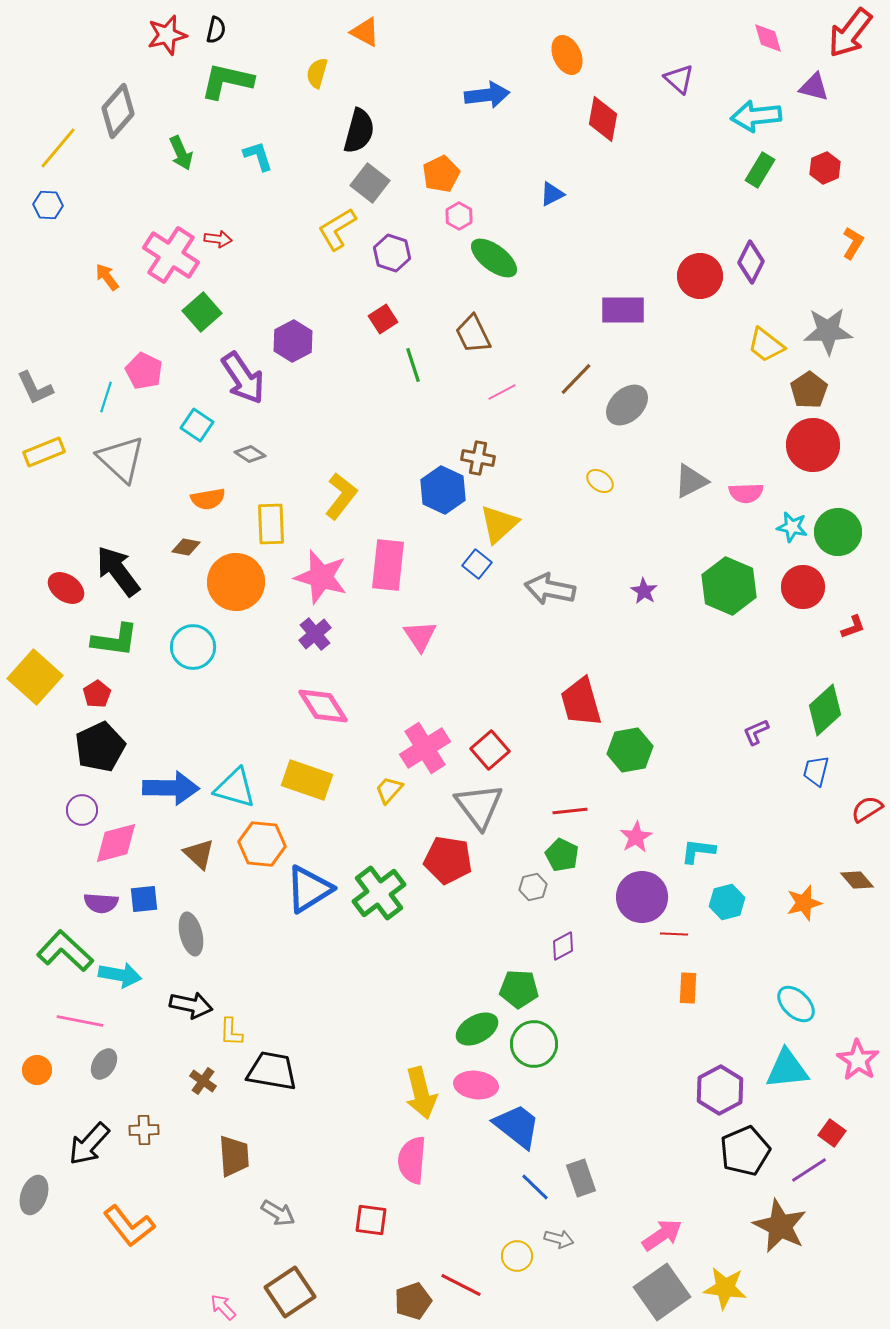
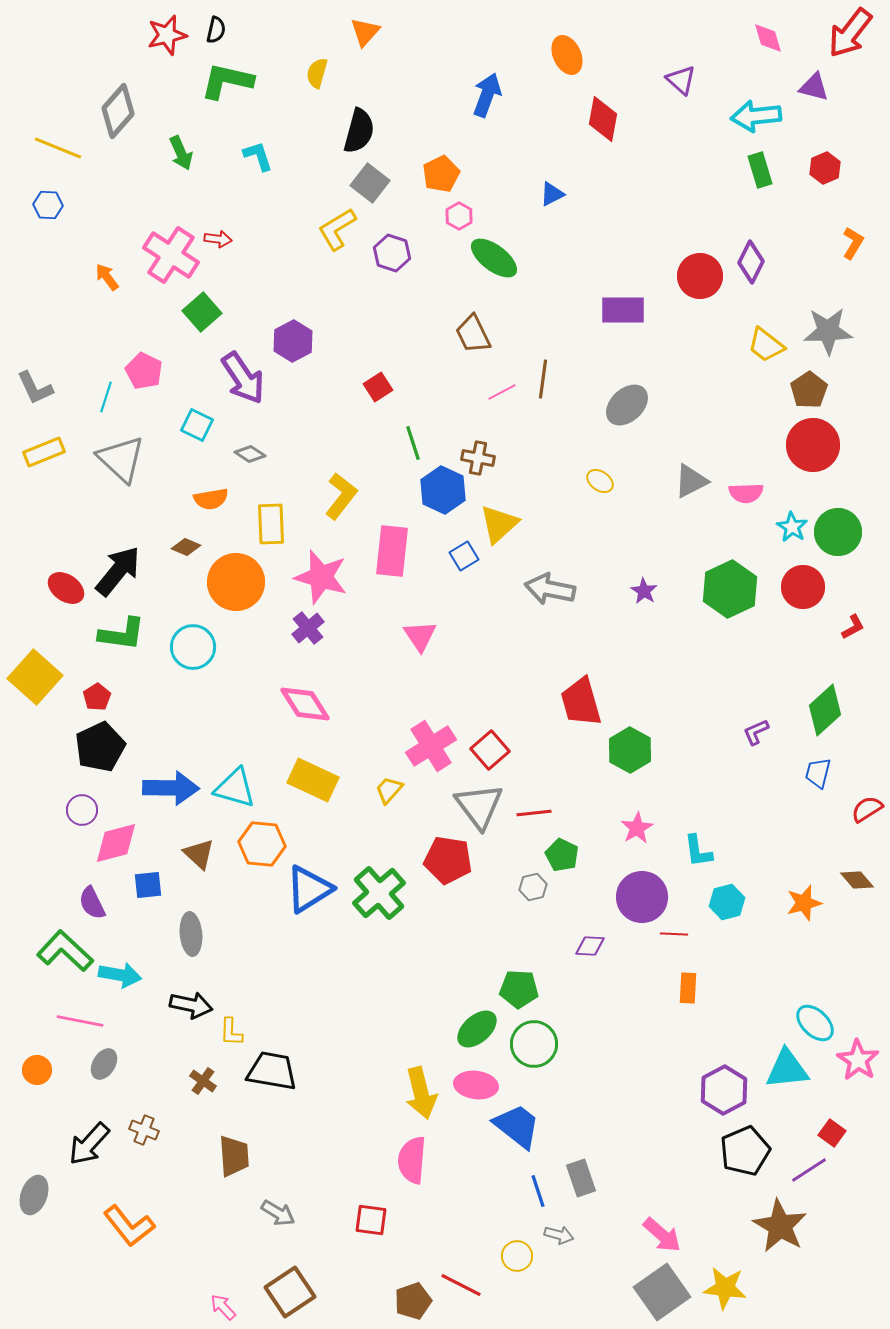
orange triangle at (365, 32): rotated 44 degrees clockwise
purple triangle at (679, 79): moved 2 px right, 1 px down
blue arrow at (487, 95): rotated 63 degrees counterclockwise
yellow line at (58, 148): rotated 72 degrees clockwise
green rectangle at (760, 170): rotated 48 degrees counterclockwise
red square at (383, 319): moved 5 px left, 68 px down
green line at (413, 365): moved 78 px down
brown line at (576, 379): moved 33 px left; rotated 36 degrees counterclockwise
cyan square at (197, 425): rotated 8 degrees counterclockwise
orange semicircle at (208, 499): moved 3 px right
cyan star at (792, 527): rotated 20 degrees clockwise
brown diamond at (186, 547): rotated 12 degrees clockwise
blue square at (477, 564): moved 13 px left, 8 px up; rotated 20 degrees clockwise
pink rectangle at (388, 565): moved 4 px right, 14 px up
black arrow at (118, 571): rotated 76 degrees clockwise
green hexagon at (729, 586): moved 1 px right, 3 px down; rotated 12 degrees clockwise
red L-shape at (853, 627): rotated 8 degrees counterclockwise
purple cross at (315, 634): moved 7 px left, 6 px up
green L-shape at (115, 640): moved 7 px right, 6 px up
red pentagon at (97, 694): moved 3 px down
pink diamond at (323, 706): moved 18 px left, 2 px up
pink cross at (425, 748): moved 6 px right, 2 px up
green hexagon at (630, 750): rotated 21 degrees counterclockwise
blue trapezoid at (816, 771): moved 2 px right, 2 px down
yellow rectangle at (307, 780): moved 6 px right; rotated 6 degrees clockwise
red line at (570, 811): moved 36 px left, 2 px down
pink star at (636, 837): moved 1 px right, 9 px up
cyan L-shape at (698, 851): rotated 105 degrees counterclockwise
green cross at (379, 893): rotated 4 degrees counterclockwise
blue square at (144, 899): moved 4 px right, 14 px up
purple semicircle at (101, 903): moved 9 px left; rotated 60 degrees clockwise
gray ellipse at (191, 934): rotated 9 degrees clockwise
purple diamond at (563, 946): moved 27 px right; rotated 32 degrees clockwise
cyan ellipse at (796, 1004): moved 19 px right, 19 px down
green ellipse at (477, 1029): rotated 12 degrees counterclockwise
purple hexagon at (720, 1090): moved 4 px right
brown cross at (144, 1130): rotated 24 degrees clockwise
blue line at (535, 1187): moved 3 px right, 4 px down; rotated 28 degrees clockwise
brown star at (780, 1226): rotated 4 degrees clockwise
pink arrow at (662, 1235): rotated 75 degrees clockwise
gray arrow at (559, 1239): moved 4 px up
